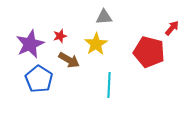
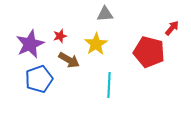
gray triangle: moved 1 px right, 3 px up
blue pentagon: rotated 20 degrees clockwise
